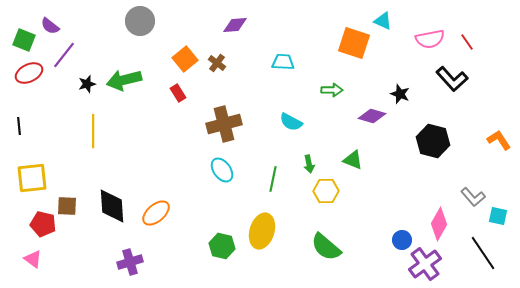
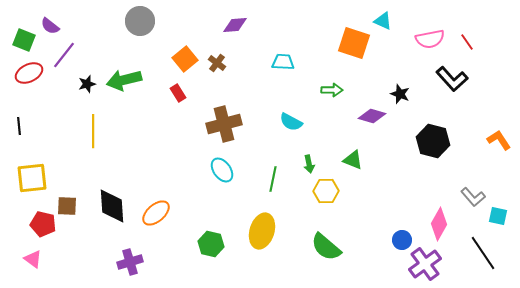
green hexagon at (222, 246): moved 11 px left, 2 px up
